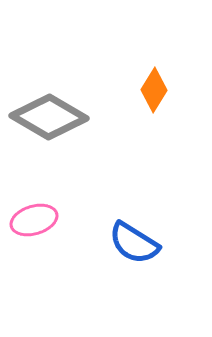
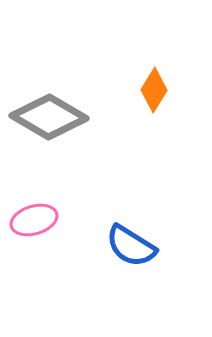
blue semicircle: moved 3 px left, 3 px down
